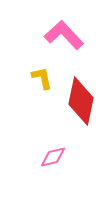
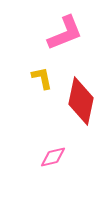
pink L-shape: moved 1 px right, 2 px up; rotated 111 degrees clockwise
